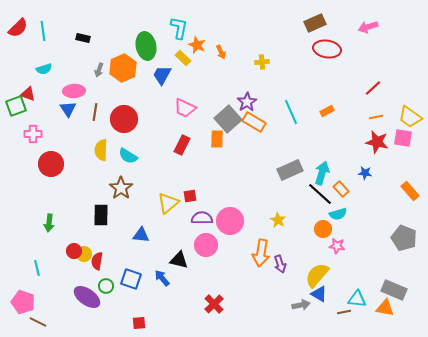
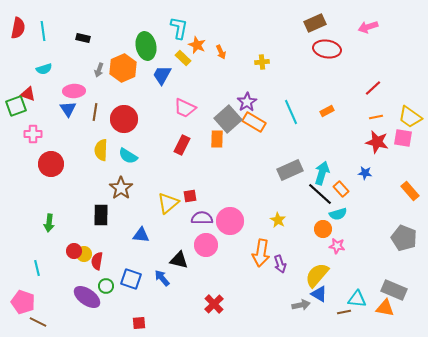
red semicircle at (18, 28): rotated 35 degrees counterclockwise
